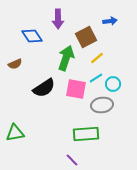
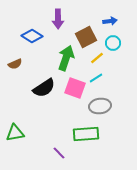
blue diamond: rotated 25 degrees counterclockwise
cyan circle: moved 41 px up
pink square: moved 1 px left, 1 px up; rotated 10 degrees clockwise
gray ellipse: moved 2 px left, 1 px down
purple line: moved 13 px left, 7 px up
